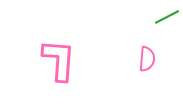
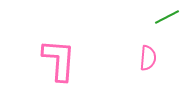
pink semicircle: moved 1 px right, 1 px up
